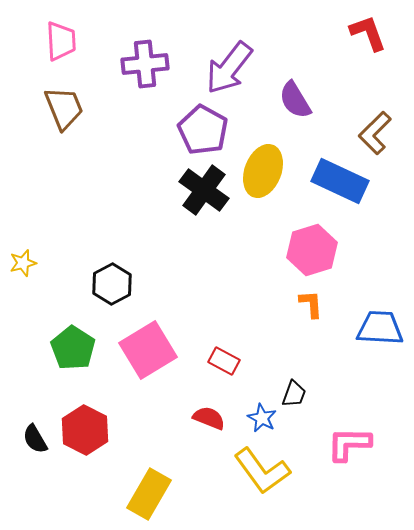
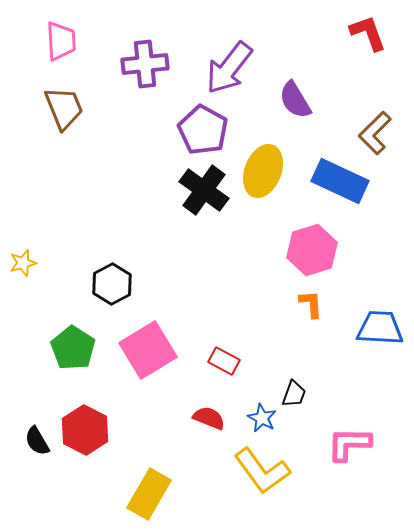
black semicircle: moved 2 px right, 2 px down
